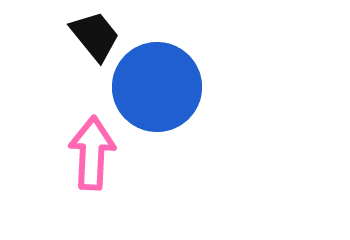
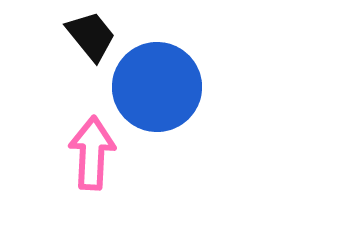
black trapezoid: moved 4 px left
